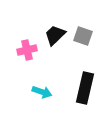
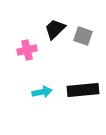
black trapezoid: moved 6 px up
black rectangle: moved 2 px left, 2 px down; rotated 72 degrees clockwise
cyan arrow: rotated 30 degrees counterclockwise
